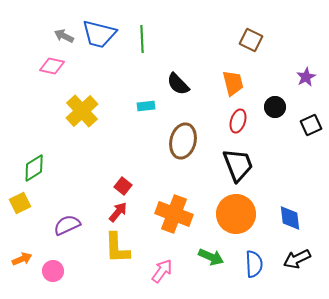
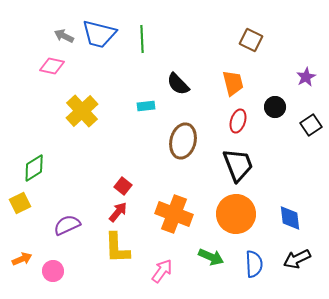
black square: rotated 10 degrees counterclockwise
